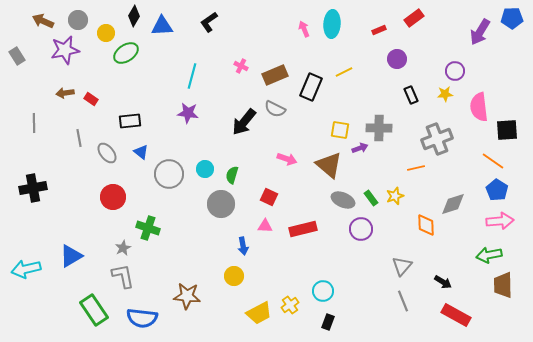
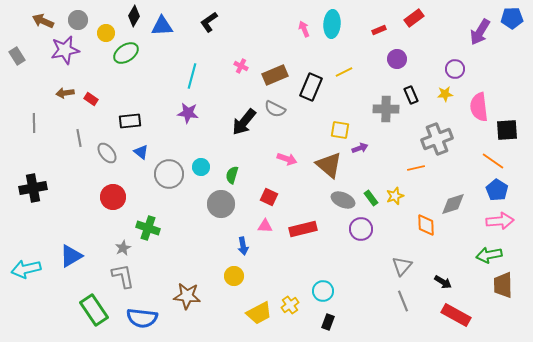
purple circle at (455, 71): moved 2 px up
gray cross at (379, 128): moved 7 px right, 19 px up
cyan circle at (205, 169): moved 4 px left, 2 px up
